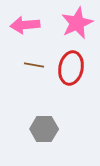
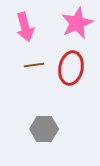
pink arrow: moved 2 px down; rotated 100 degrees counterclockwise
brown line: rotated 18 degrees counterclockwise
